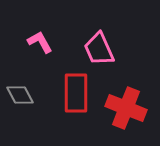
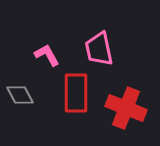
pink L-shape: moved 7 px right, 13 px down
pink trapezoid: rotated 12 degrees clockwise
